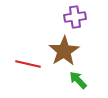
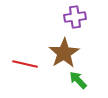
brown star: moved 2 px down
red line: moved 3 px left
